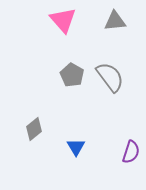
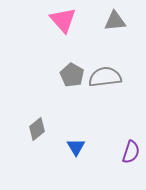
gray semicircle: moved 5 px left; rotated 60 degrees counterclockwise
gray diamond: moved 3 px right
